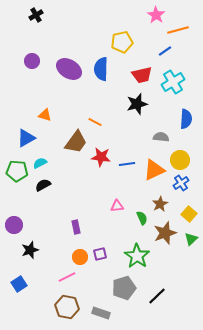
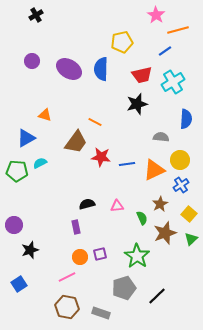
blue cross at (181, 183): moved 2 px down
black semicircle at (43, 185): moved 44 px right, 19 px down; rotated 14 degrees clockwise
